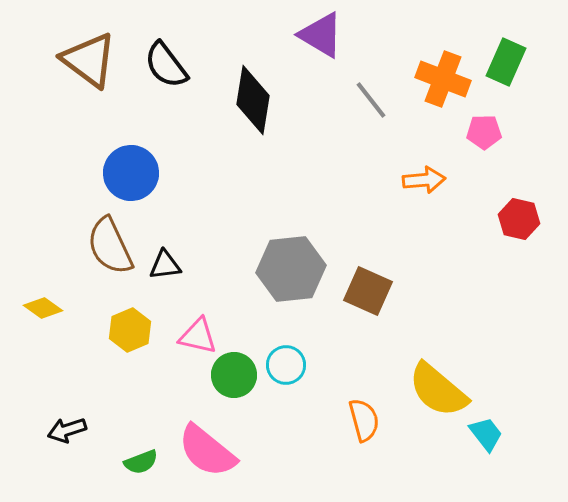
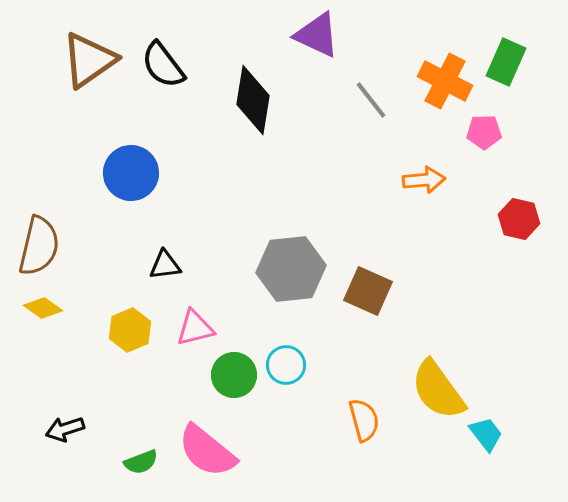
purple triangle: moved 4 px left; rotated 6 degrees counterclockwise
brown triangle: rotated 48 degrees clockwise
black semicircle: moved 3 px left
orange cross: moved 2 px right, 2 px down; rotated 6 degrees clockwise
brown semicircle: moved 71 px left; rotated 142 degrees counterclockwise
pink triangle: moved 3 px left, 8 px up; rotated 27 degrees counterclockwise
yellow semicircle: rotated 14 degrees clockwise
black arrow: moved 2 px left, 1 px up
